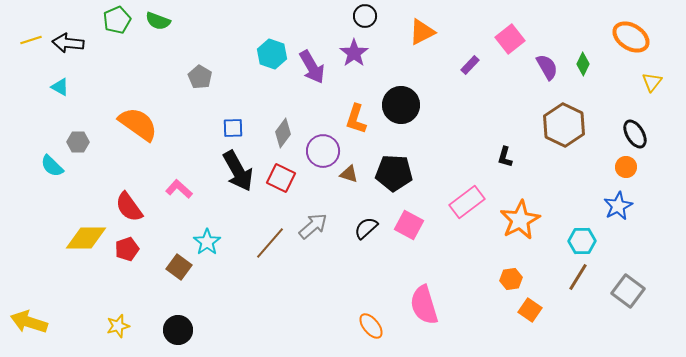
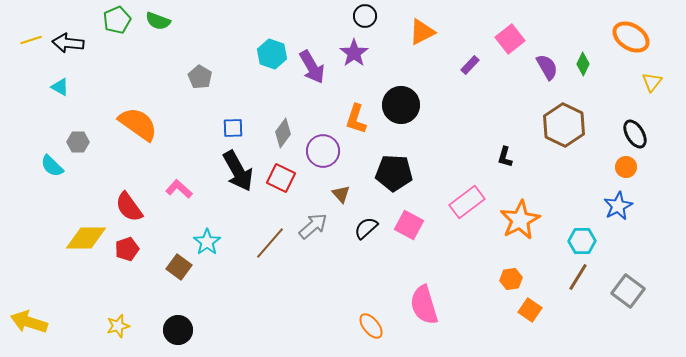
brown triangle at (349, 174): moved 8 px left, 20 px down; rotated 30 degrees clockwise
